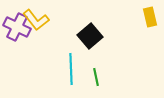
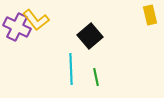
yellow rectangle: moved 2 px up
